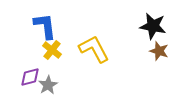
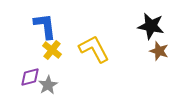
black star: moved 2 px left
